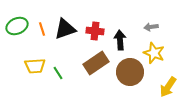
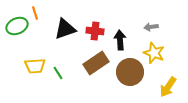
orange line: moved 7 px left, 16 px up
